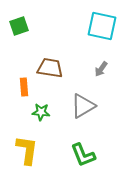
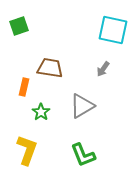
cyan square: moved 11 px right, 4 px down
gray arrow: moved 2 px right
orange rectangle: rotated 18 degrees clockwise
gray triangle: moved 1 px left
green star: rotated 30 degrees clockwise
yellow L-shape: rotated 12 degrees clockwise
